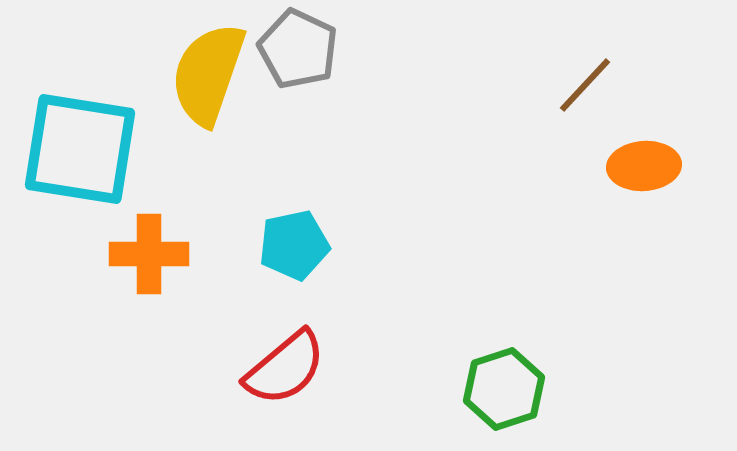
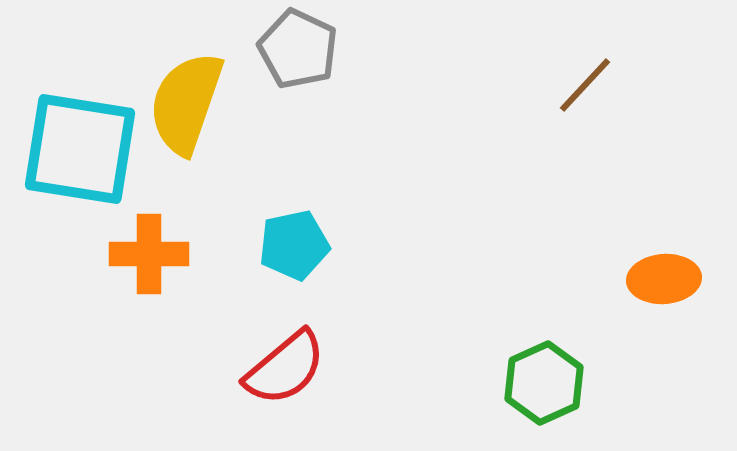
yellow semicircle: moved 22 px left, 29 px down
orange ellipse: moved 20 px right, 113 px down
green hexagon: moved 40 px right, 6 px up; rotated 6 degrees counterclockwise
